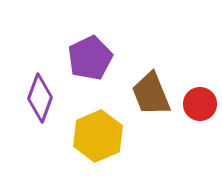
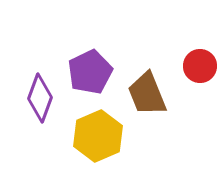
purple pentagon: moved 14 px down
brown trapezoid: moved 4 px left
red circle: moved 38 px up
